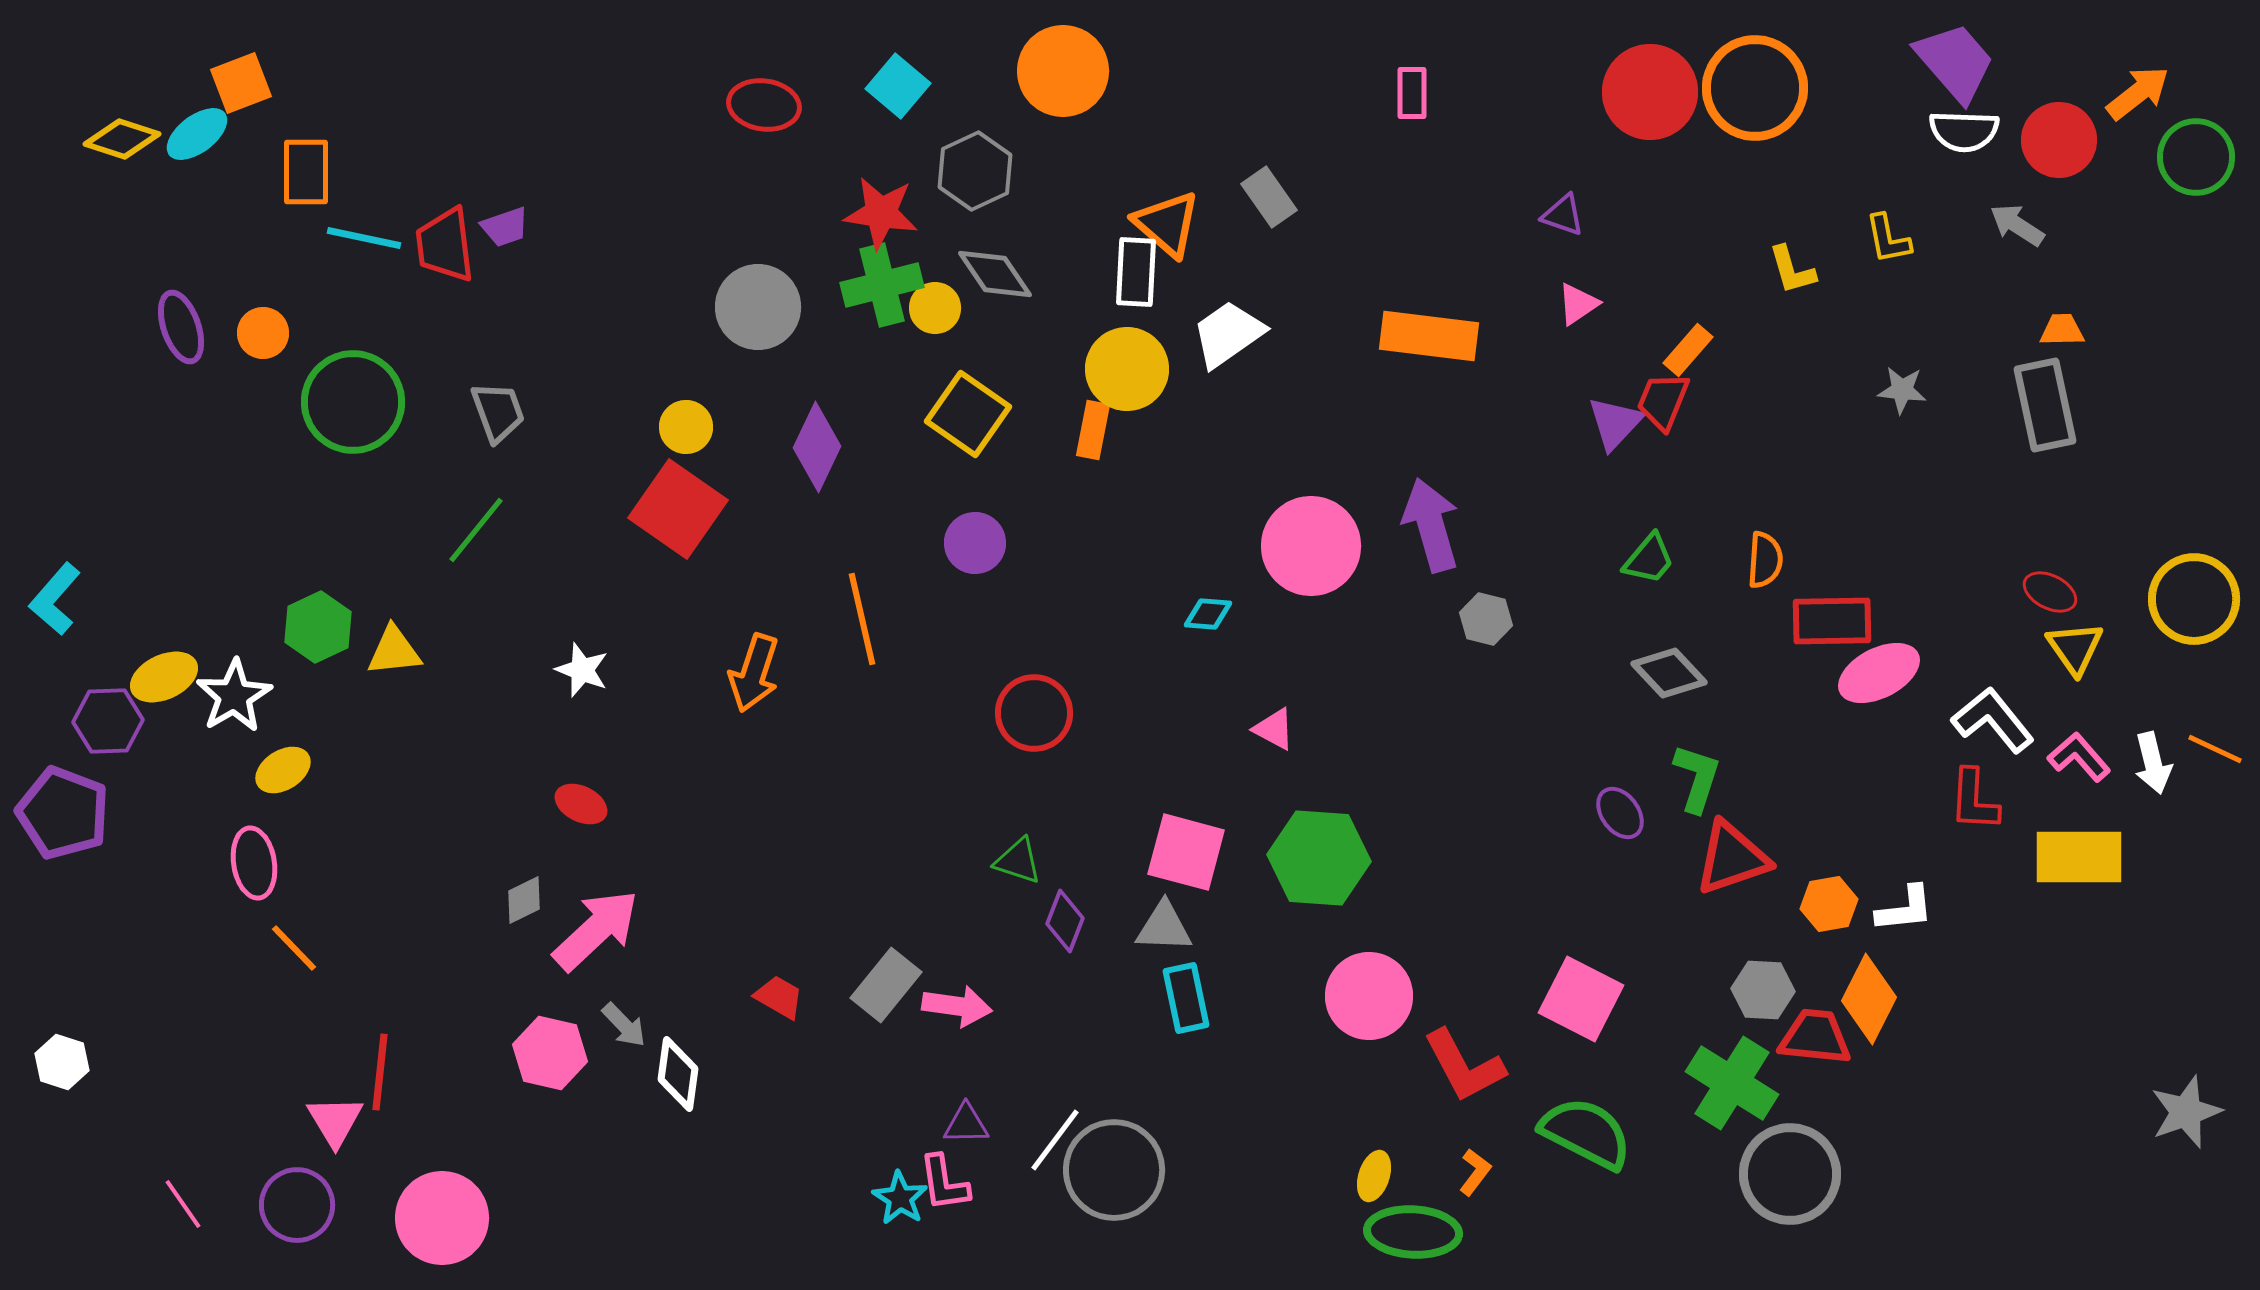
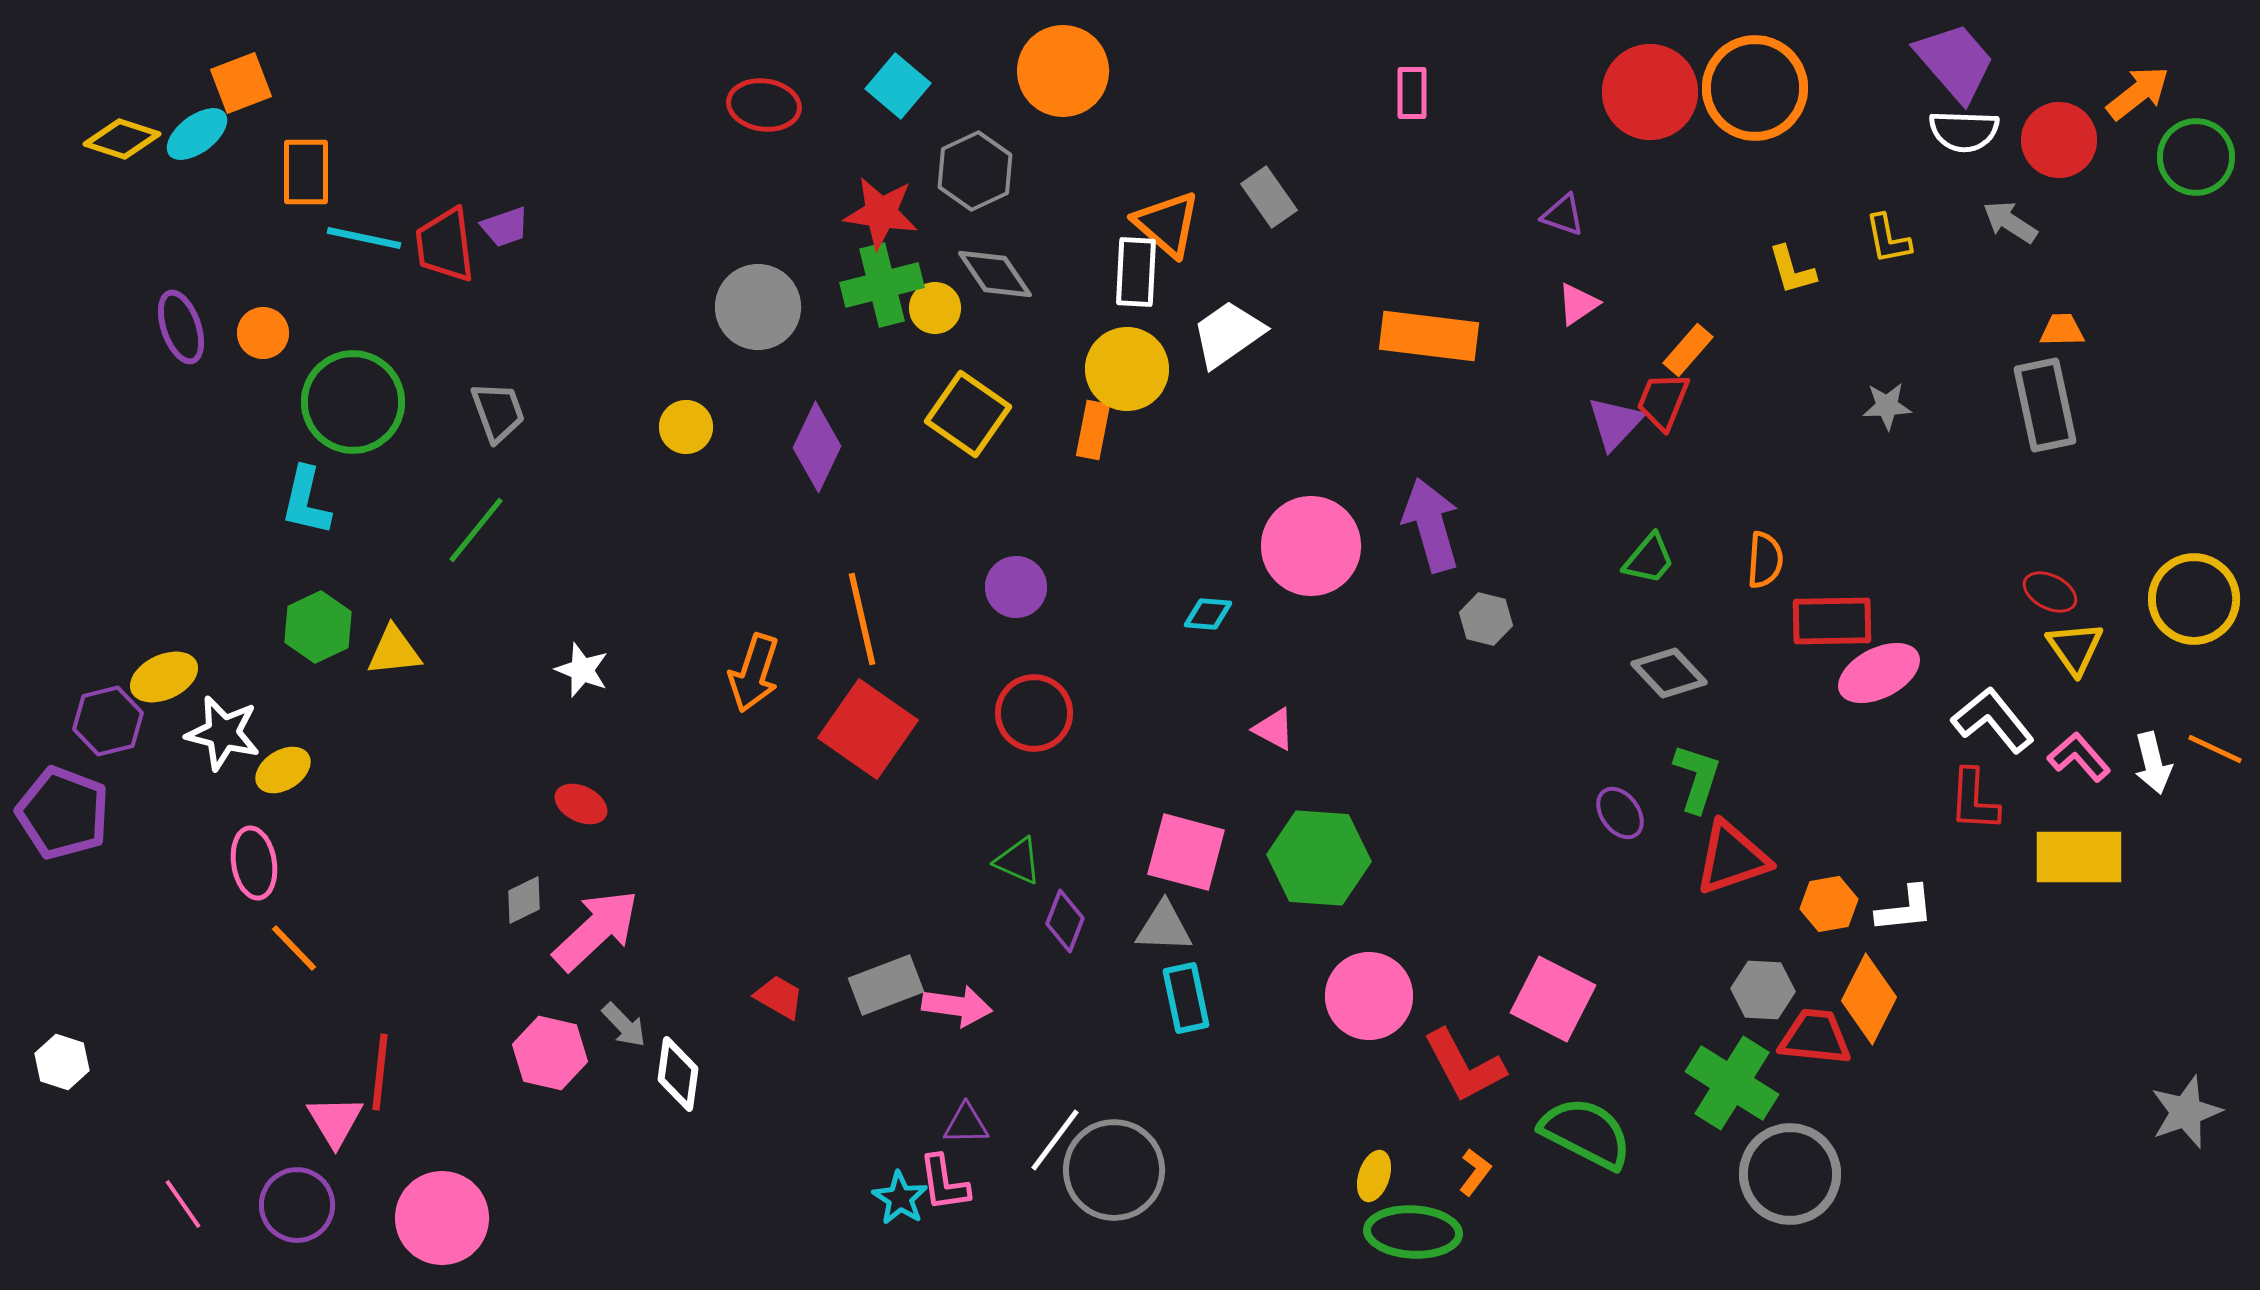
gray arrow at (2017, 225): moved 7 px left, 3 px up
gray star at (1902, 390): moved 15 px left, 16 px down; rotated 9 degrees counterclockwise
red square at (678, 509): moved 190 px right, 220 px down
purple circle at (975, 543): moved 41 px right, 44 px down
cyan L-shape at (55, 599): moved 251 px right, 98 px up; rotated 28 degrees counterclockwise
white star at (234, 696): moved 11 px left, 37 px down; rotated 28 degrees counterclockwise
purple hexagon at (108, 721): rotated 12 degrees counterclockwise
green triangle at (1018, 861): rotated 6 degrees clockwise
gray rectangle at (886, 985): rotated 30 degrees clockwise
pink square at (1581, 999): moved 28 px left
